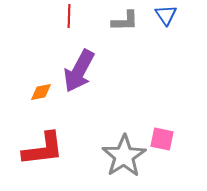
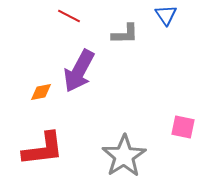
red line: rotated 65 degrees counterclockwise
gray L-shape: moved 13 px down
pink square: moved 21 px right, 12 px up
